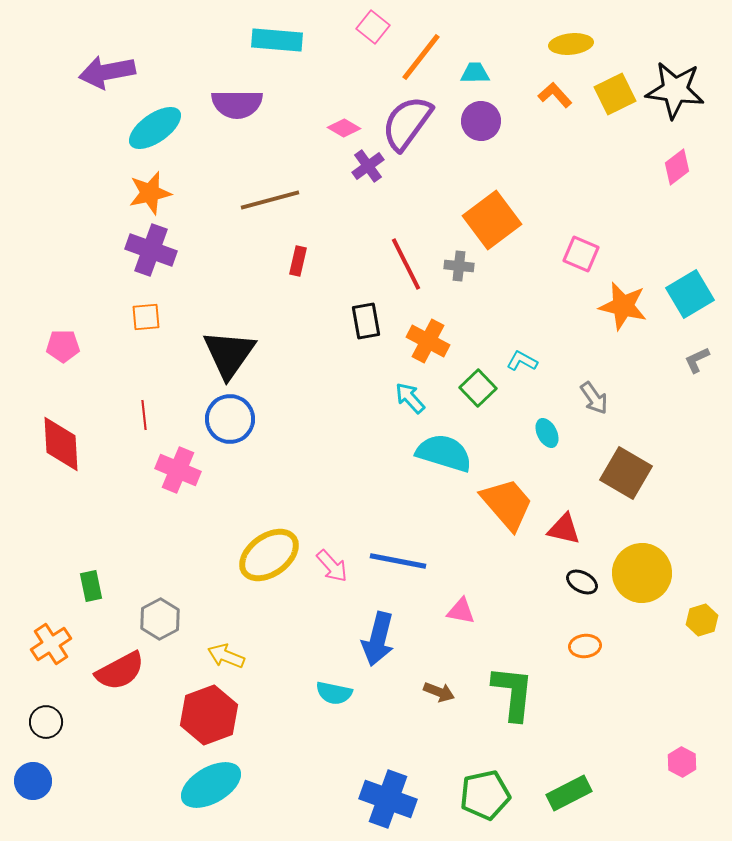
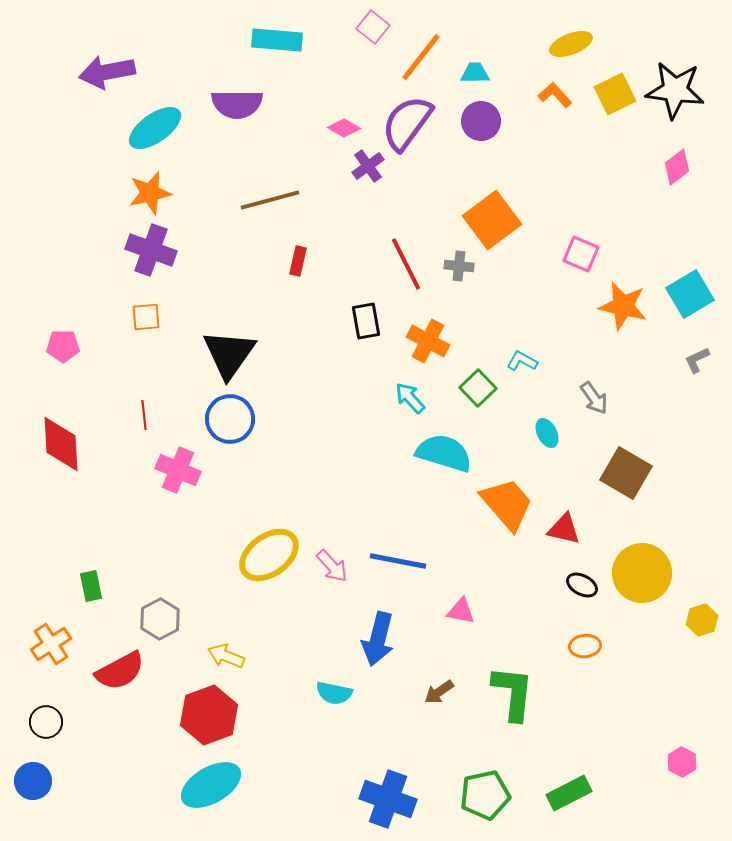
yellow ellipse at (571, 44): rotated 15 degrees counterclockwise
black ellipse at (582, 582): moved 3 px down
brown arrow at (439, 692): rotated 124 degrees clockwise
